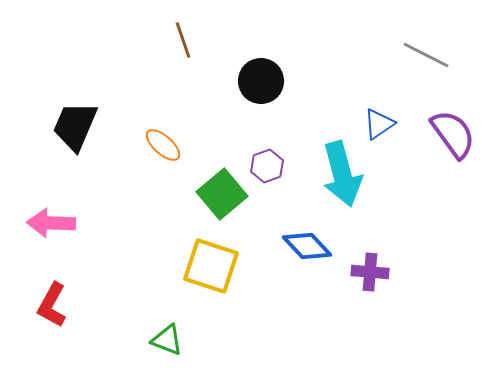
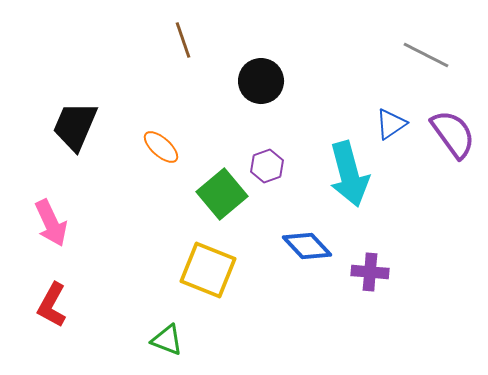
blue triangle: moved 12 px right
orange ellipse: moved 2 px left, 2 px down
cyan arrow: moved 7 px right
pink arrow: rotated 117 degrees counterclockwise
yellow square: moved 3 px left, 4 px down; rotated 4 degrees clockwise
